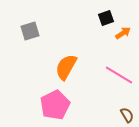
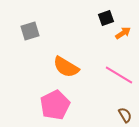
orange semicircle: rotated 88 degrees counterclockwise
brown semicircle: moved 2 px left
